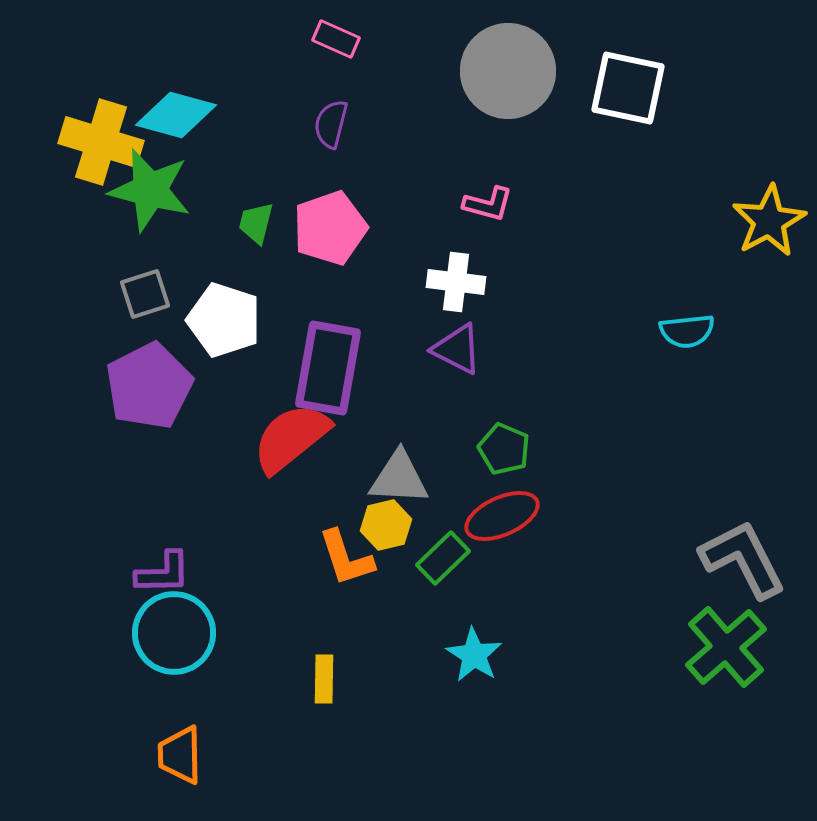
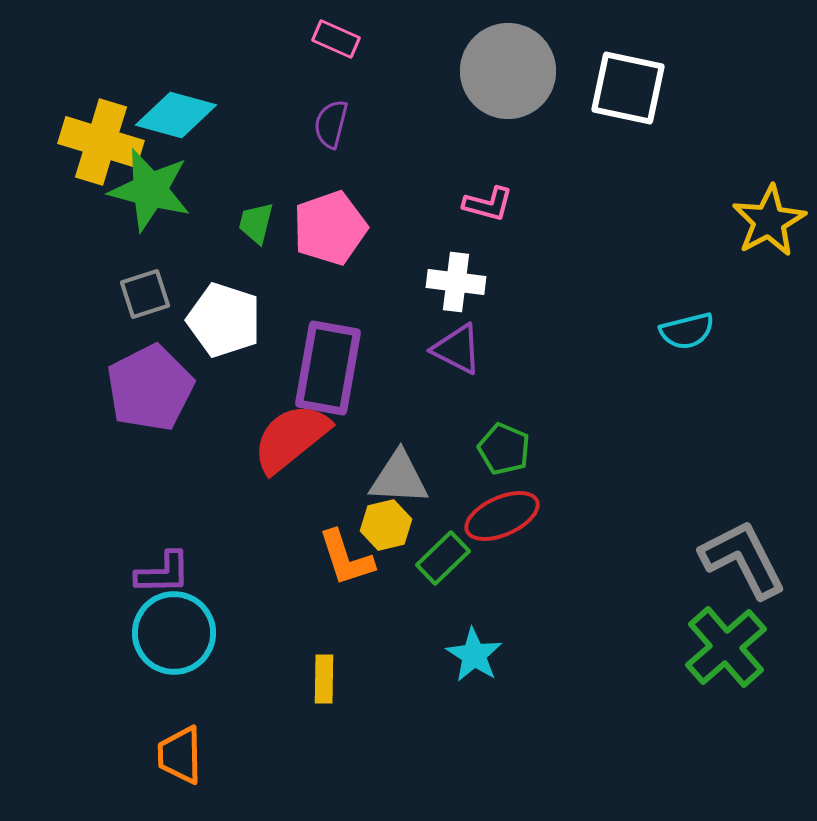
cyan semicircle: rotated 8 degrees counterclockwise
purple pentagon: moved 1 px right, 2 px down
